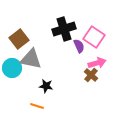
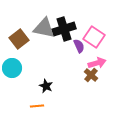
gray triangle: moved 13 px right, 31 px up
black star: rotated 16 degrees clockwise
orange line: rotated 24 degrees counterclockwise
